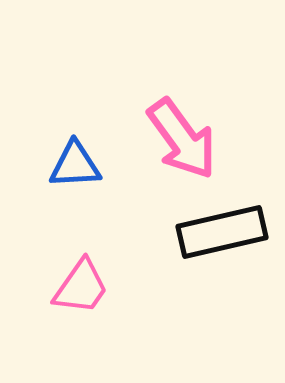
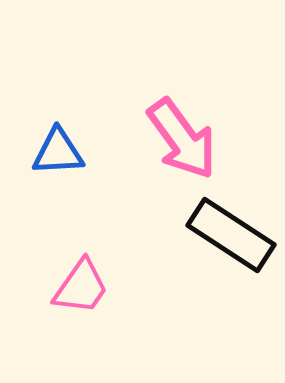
blue triangle: moved 17 px left, 13 px up
black rectangle: moved 9 px right, 3 px down; rotated 46 degrees clockwise
